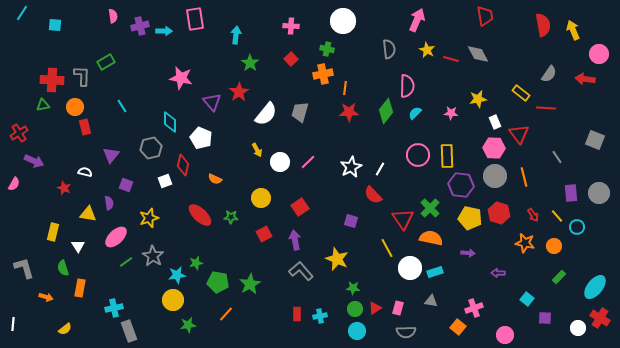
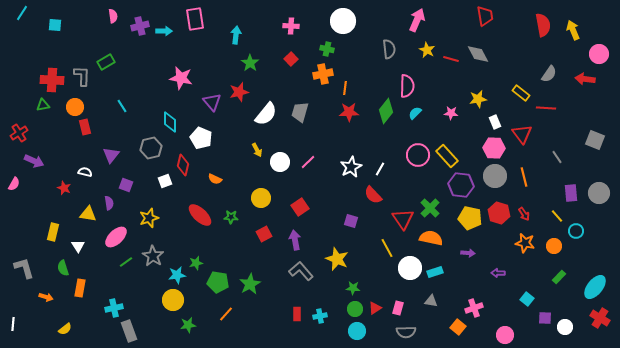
red star at (239, 92): rotated 18 degrees clockwise
red triangle at (519, 134): moved 3 px right
yellow rectangle at (447, 156): rotated 40 degrees counterclockwise
red arrow at (533, 215): moved 9 px left, 1 px up
cyan circle at (577, 227): moved 1 px left, 4 px down
white circle at (578, 328): moved 13 px left, 1 px up
